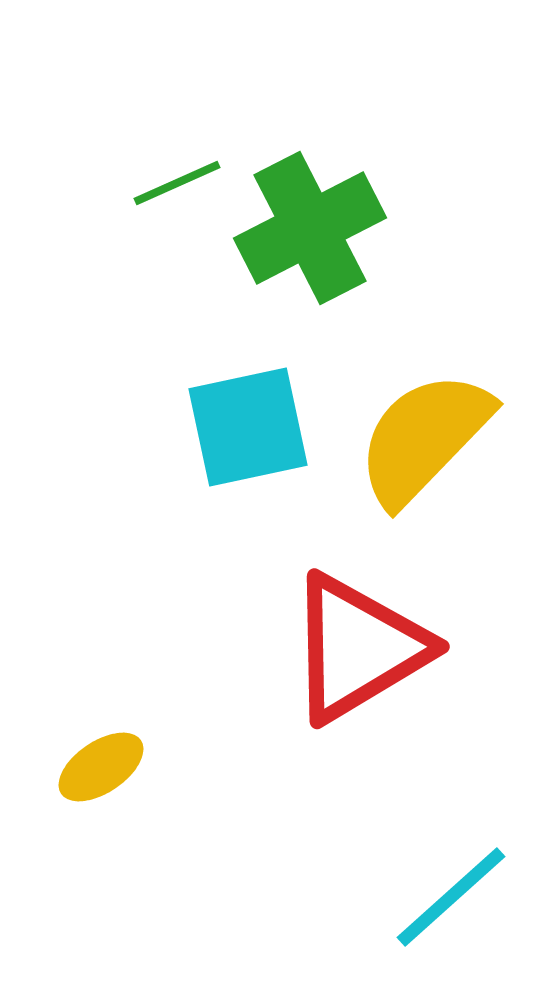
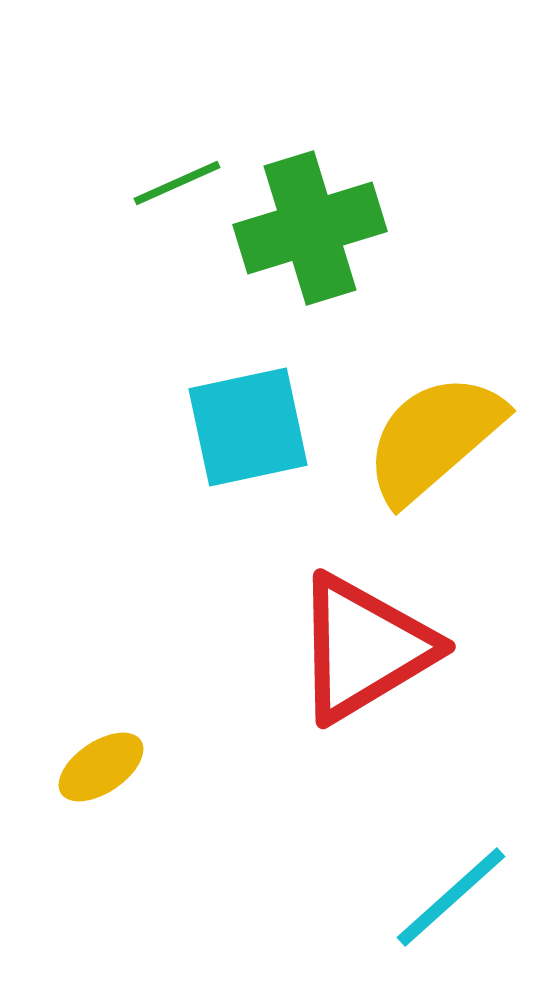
green cross: rotated 10 degrees clockwise
yellow semicircle: moved 10 px right; rotated 5 degrees clockwise
red triangle: moved 6 px right
